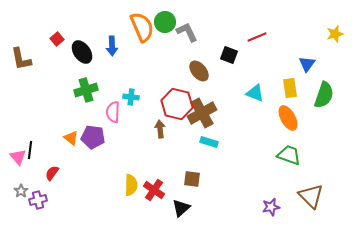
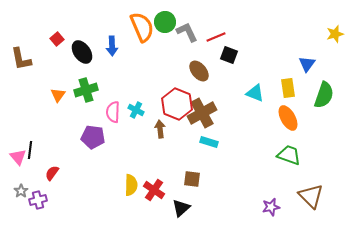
red line: moved 41 px left
yellow rectangle: moved 2 px left
cyan cross: moved 5 px right, 13 px down; rotated 21 degrees clockwise
red hexagon: rotated 8 degrees clockwise
orange triangle: moved 13 px left, 43 px up; rotated 28 degrees clockwise
